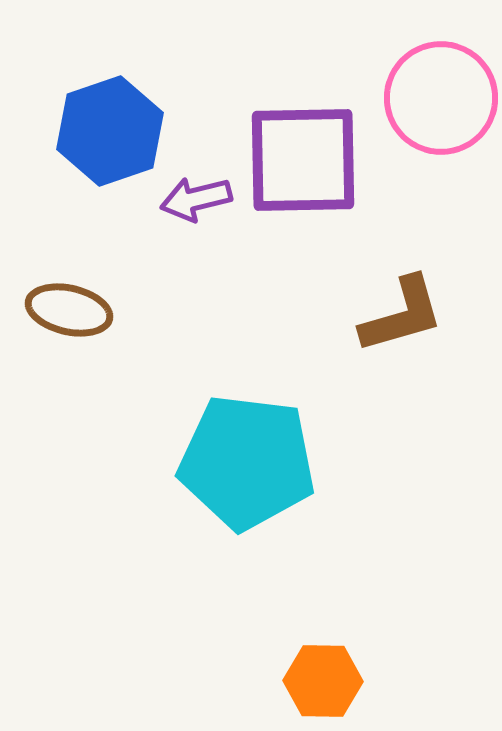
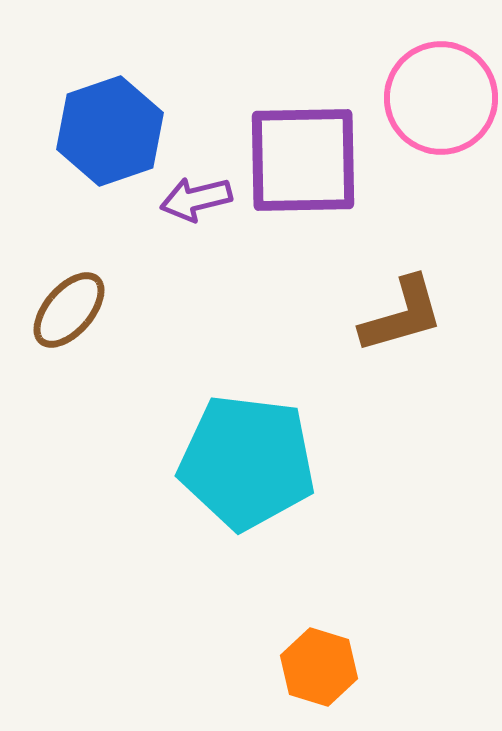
brown ellipse: rotated 62 degrees counterclockwise
orange hexagon: moved 4 px left, 14 px up; rotated 16 degrees clockwise
